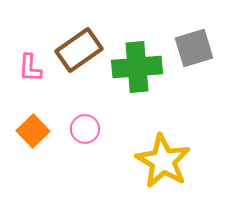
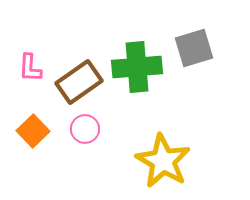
brown rectangle: moved 32 px down
